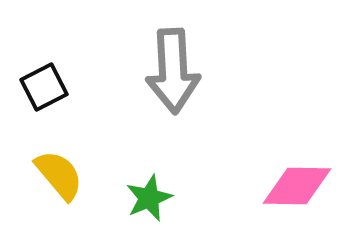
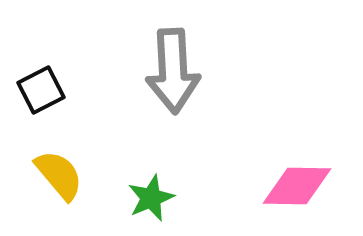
black square: moved 3 px left, 3 px down
green star: moved 2 px right
